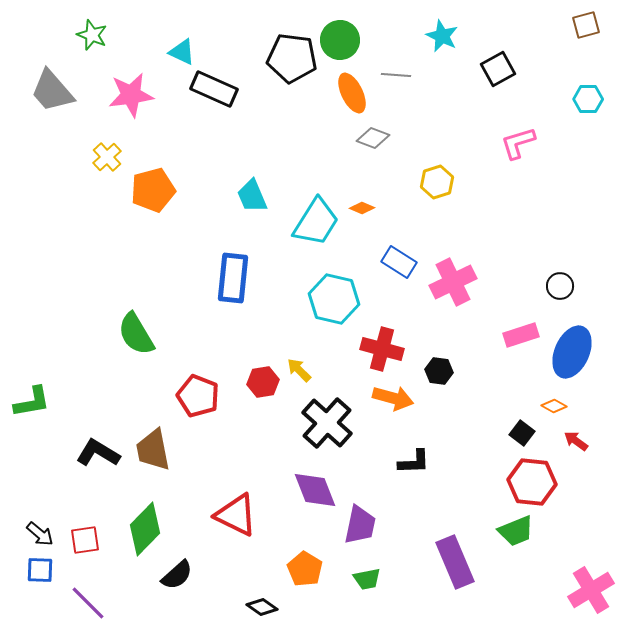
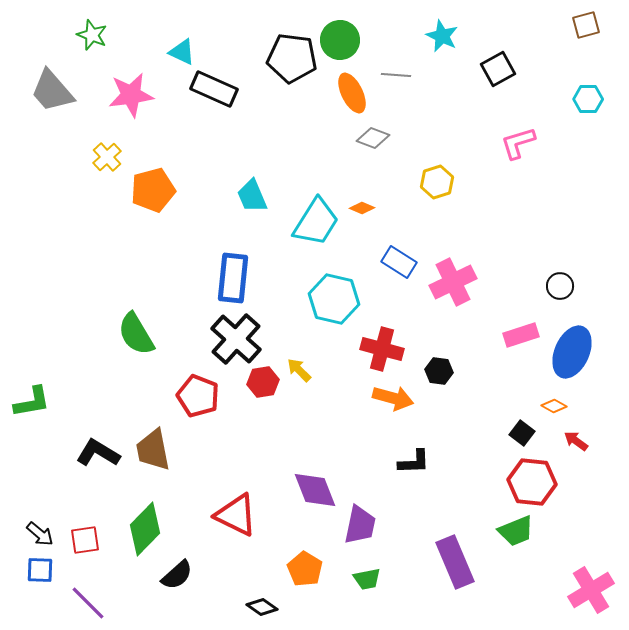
black cross at (327, 423): moved 91 px left, 84 px up
